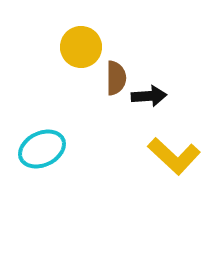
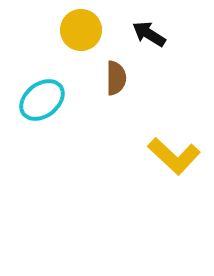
yellow circle: moved 17 px up
black arrow: moved 62 px up; rotated 144 degrees counterclockwise
cyan ellipse: moved 49 px up; rotated 12 degrees counterclockwise
